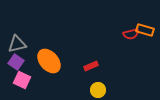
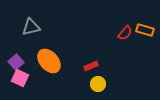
red semicircle: moved 6 px left, 1 px up; rotated 35 degrees counterclockwise
gray triangle: moved 14 px right, 17 px up
purple square: rotated 14 degrees clockwise
pink square: moved 2 px left, 2 px up
yellow circle: moved 6 px up
